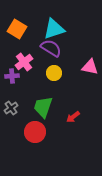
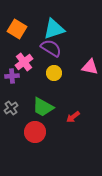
green trapezoid: rotated 80 degrees counterclockwise
